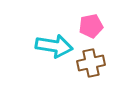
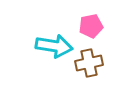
brown cross: moved 2 px left
